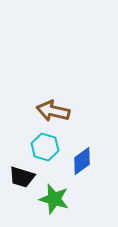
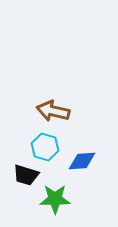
blue diamond: rotated 32 degrees clockwise
black trapezoid: moved 4 px right, 2 px up
green star: moved 1 px right; rotated 16 degrees counterclockwise
